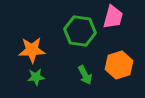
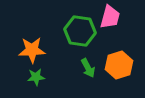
pink trapezoid: moved 3 px left
green arrow: moved 3 px right, 7 px up
